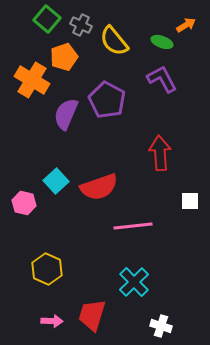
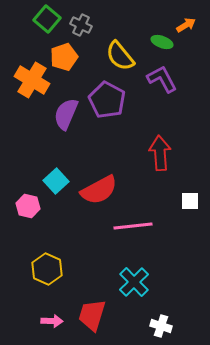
yellow semicircle: moved 6 px right, 15 px down
red semicircle: moved 3 px down; rotated 9 degrees counterclockwise
pink hexagon: moved 4 px right, 3 px down
